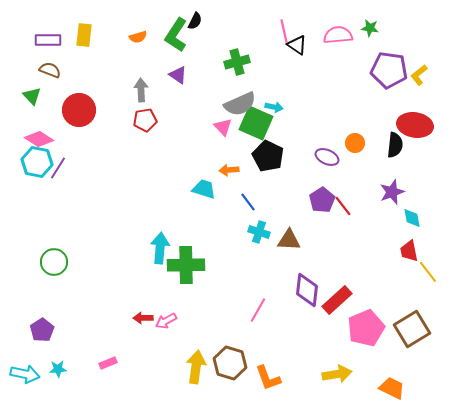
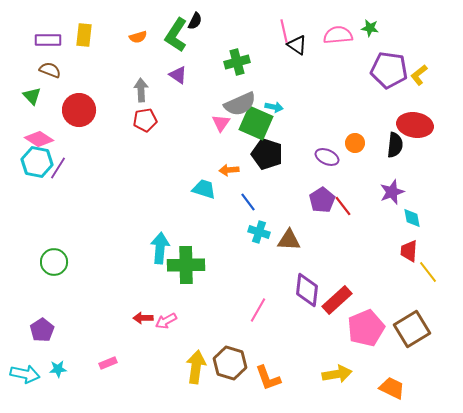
pink triangle at (223, 127): moved 2 px left, 4 px up; rotated 18 degrees clockwise
black pentagon at (268, 156): moved 1 px left, 2 px up; rotated 8 degrees counterclockwise
red trapezoid at (409, 251): rotated 15 degrees clockwise
